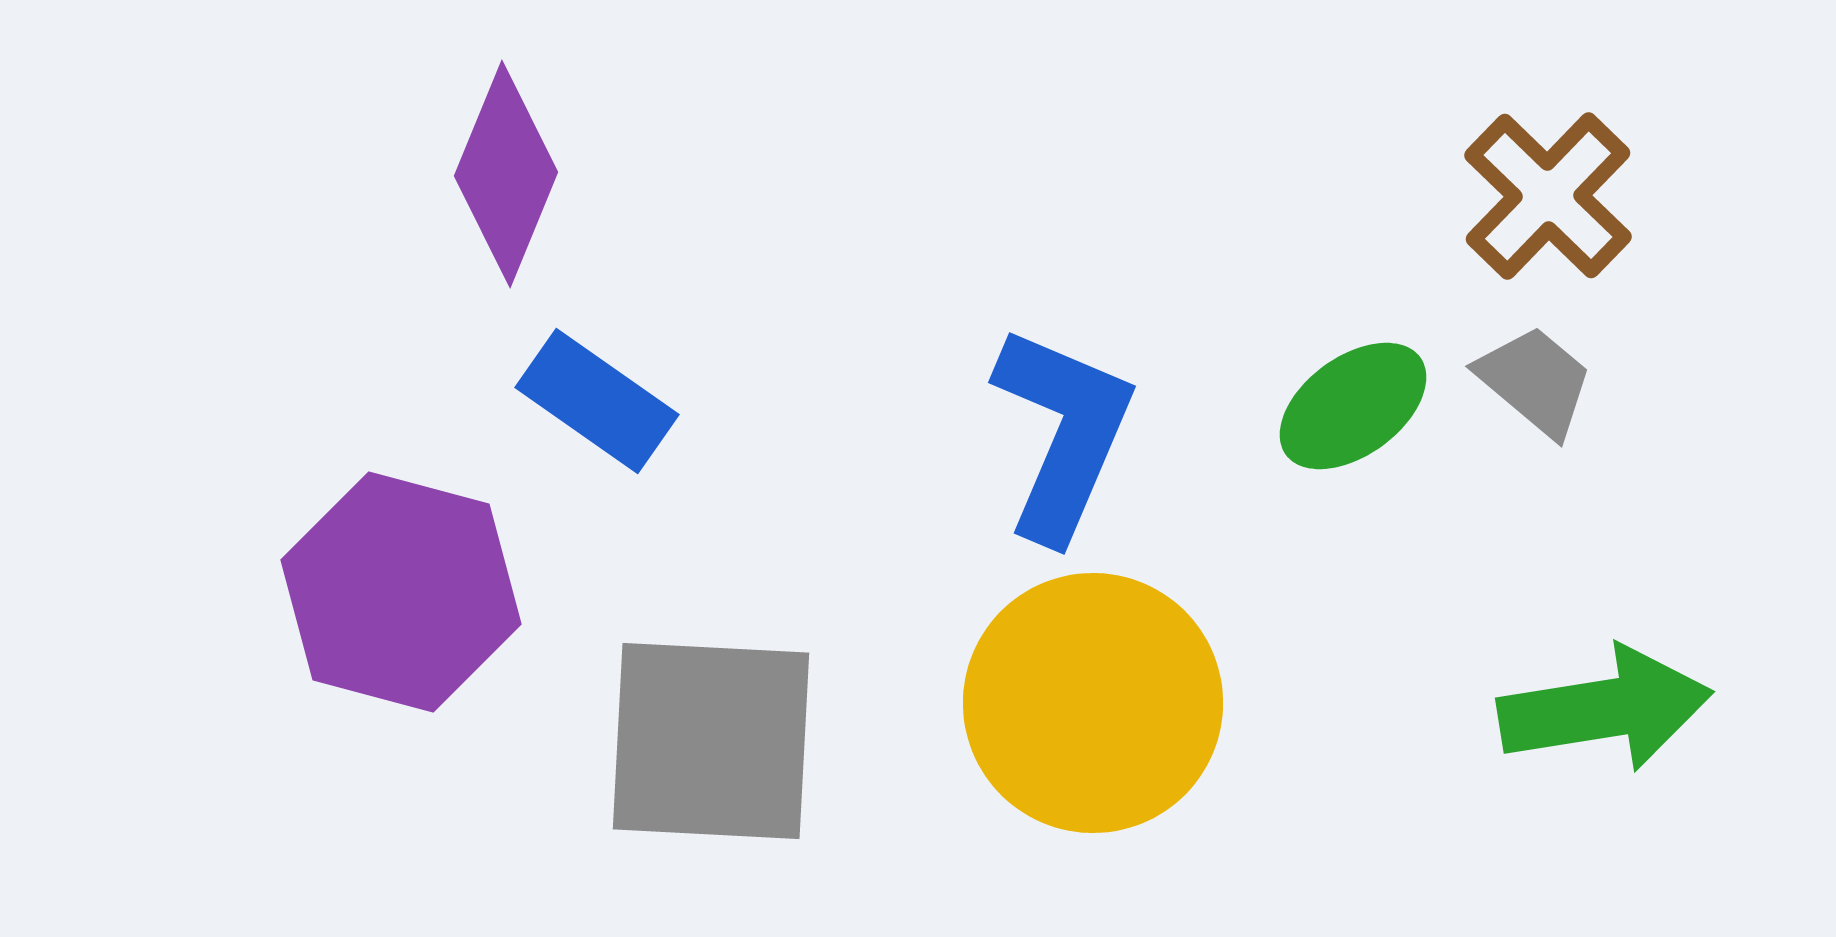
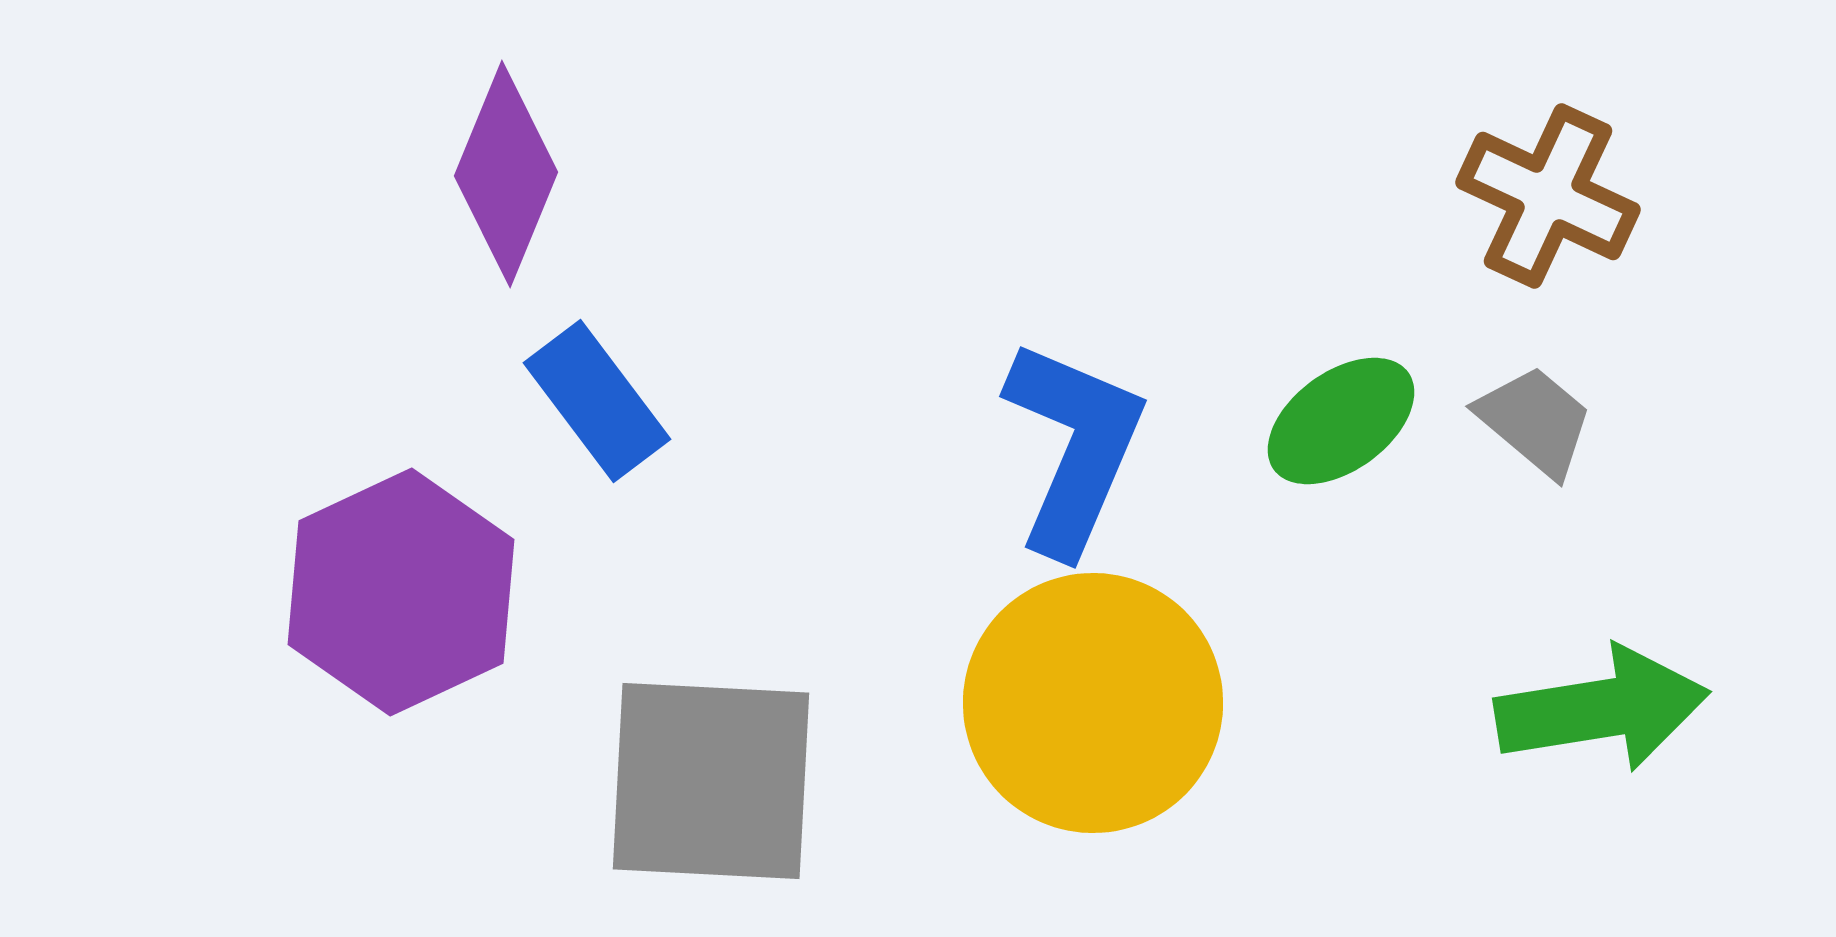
brown cross: rotated 19 degrees counterclockwise
gray trapezoid: moved 40 px down
blue rectangle: rotated 18 degrees clockwise
green ellipse: moved 12 px left, 15 px down
blue L-shape: moved 11 px right, 14 px down
purple hexagon: rotated 20 degrees clockwise
green arrow: moved 3 px left
gray square: moved 40 px down
